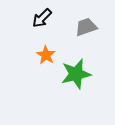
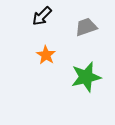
black arrow: moved 2 px up
green star: moved 10 px right, 3 px down
